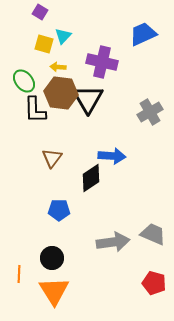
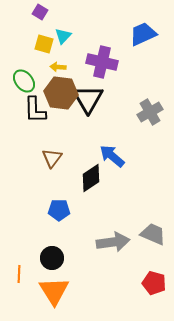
blue arrow: rotated 144 degrees counterclockwise
